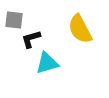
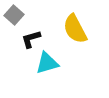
gray square: moved 5 px up; rotated 36 degrees clockwise
yellow semicircle: moved 5 px left
